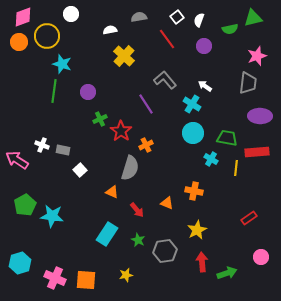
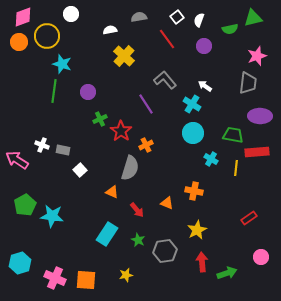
green trapezoid at (227, 138): moved 6 px right, 3 px up
